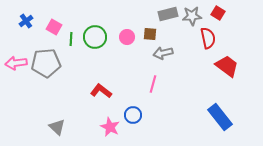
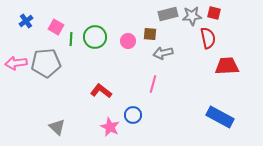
red square: moved 4 px left; rotated 16 degrees counterclockwise
pink square: moved 2 px right
pink circle: moved 1 px right, 4 px down
red trapezoid: rotated 40 degrees counterclockwise
blue rectangle: rotated 24 degrees counterclockwise
